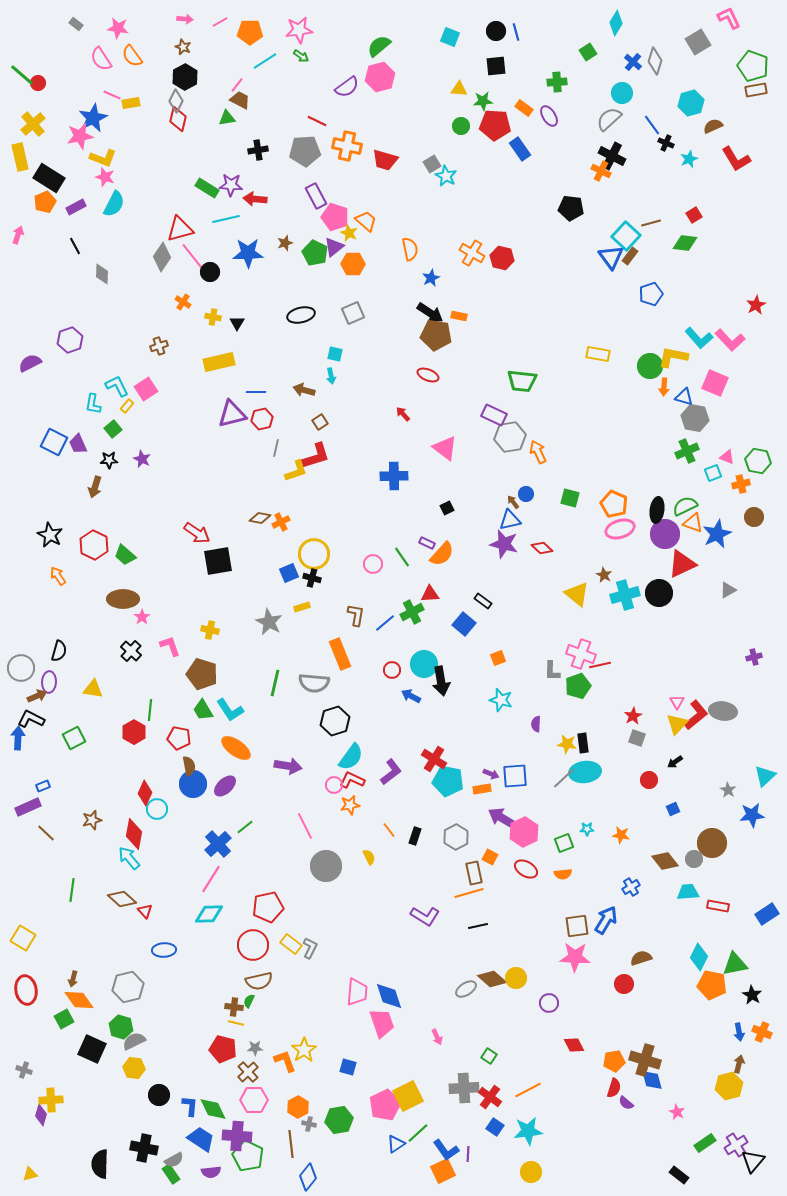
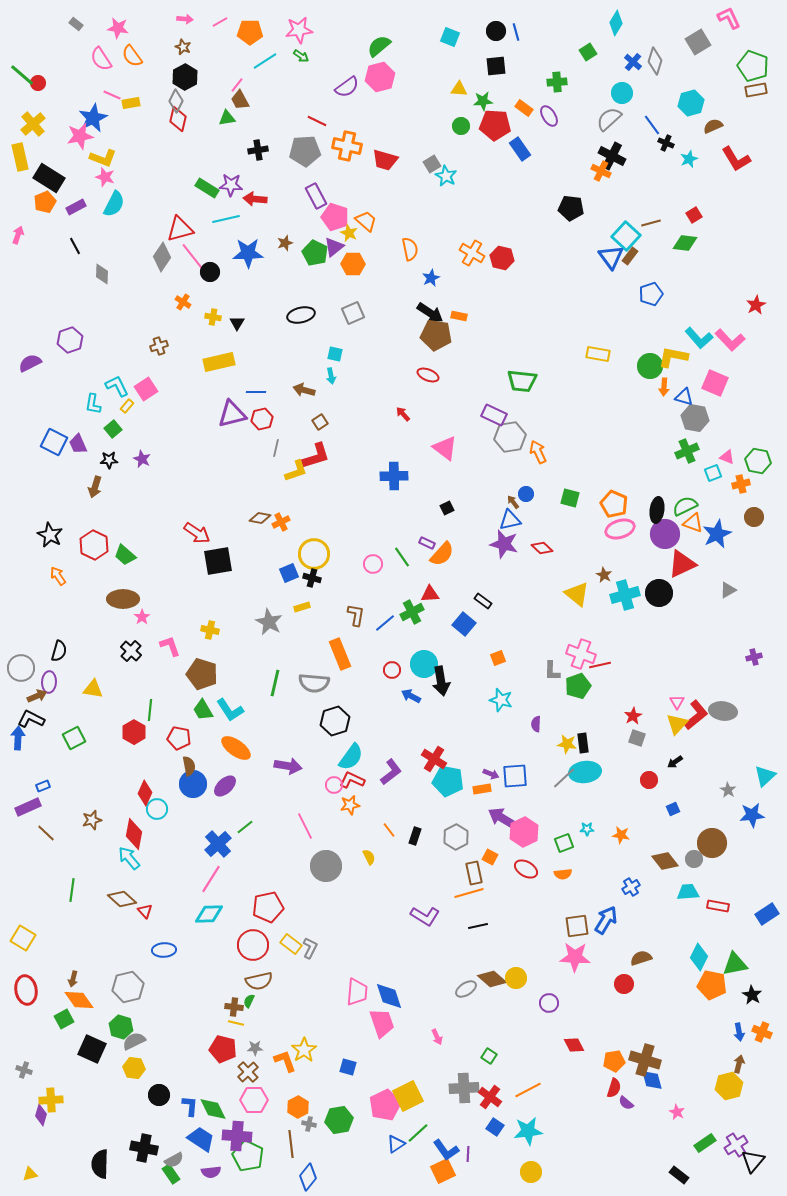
brown trapezoid at (240, 100): rotated 145 degrees counterclockwise
